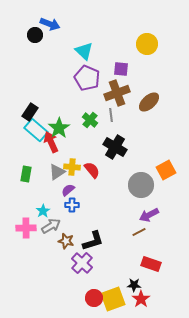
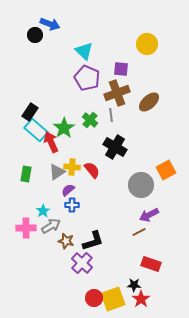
green star: moved 5 px right
